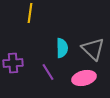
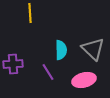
yellow line: rotated 12 degrees counterclockwise
cyan semicircle: moved 1 px left, 2 px down
purple cross: moved 1 px down
pink ellipse: moved 2 px down
